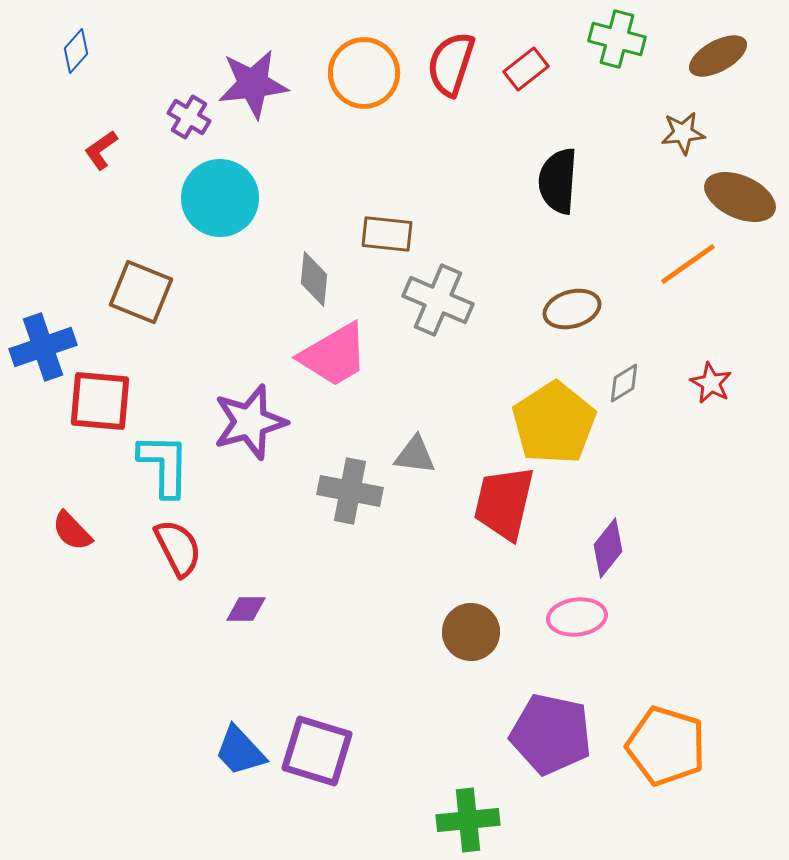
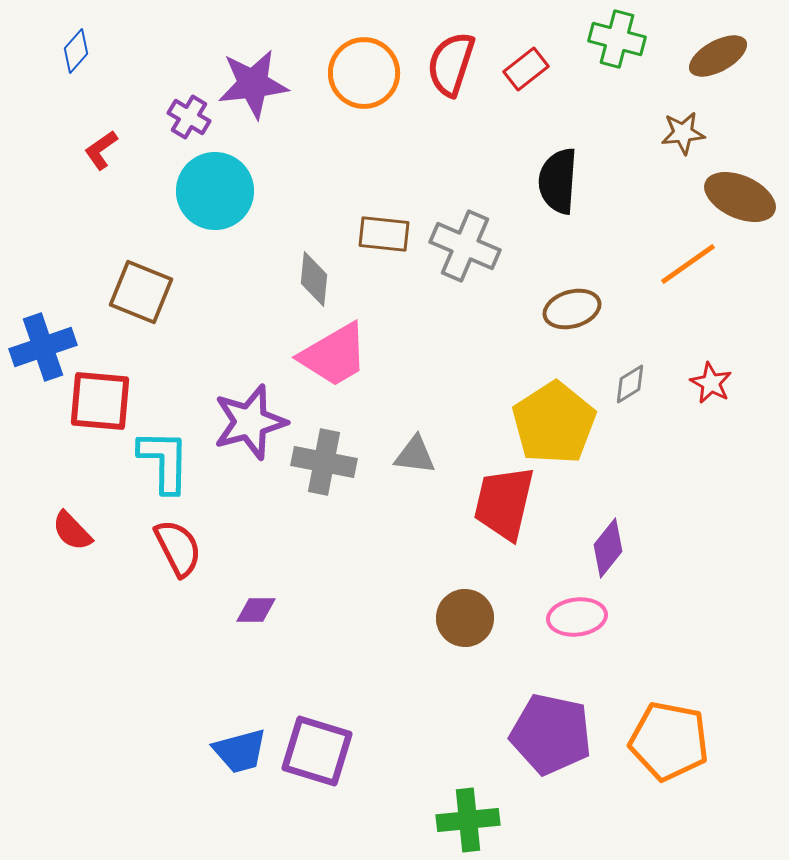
cyan circle at (220, 198): moved 5 px left, 7 px up
brown rectangle at (387, 234): moved 3 px left
gray cross at (438, 300): moved 27 px right, 54 px up
gray diamond at (624, 383): moved 6 px right, 1 px down
cyan L-shape at (164, 465): moved 4 px up
gray cross at (350, 491): moved 26 px left, 29 px up
purple diamond at (246, 609): moved 10 px right, 1 px down
brown circle at (471, 632): moved 6 px left, 14 px up
orange pentagon at (666, 746): moved 3 px right, 5 px up; rotated 6 degrees counterclockwise
blue trapezoid at (240, 751): rotated 62 degrees counterclockwise
